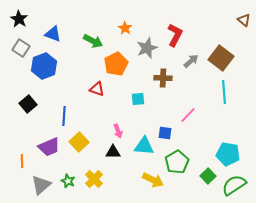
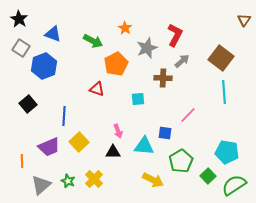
brown triangle: rotated 24 degrees clockwise
gray arrow: moved 9 px left
cyan pentagon: moved 1 px left, 2 px up
green pentagon: moved 4 px right, 1 px up
